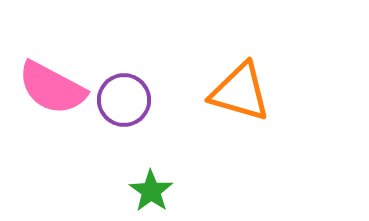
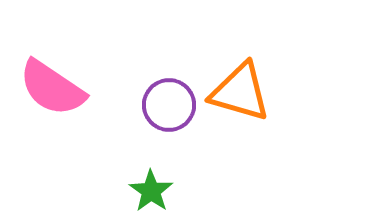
pink semicircle: rotated 6 degrees clockwise
purple circle: moved 45 px right, 5 px down
